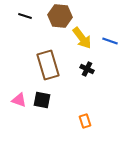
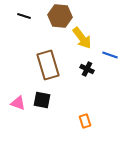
black line: moved 1 px left
blue line: moved 14 px down
pink triangle: moved 1 px left, 3 px down
